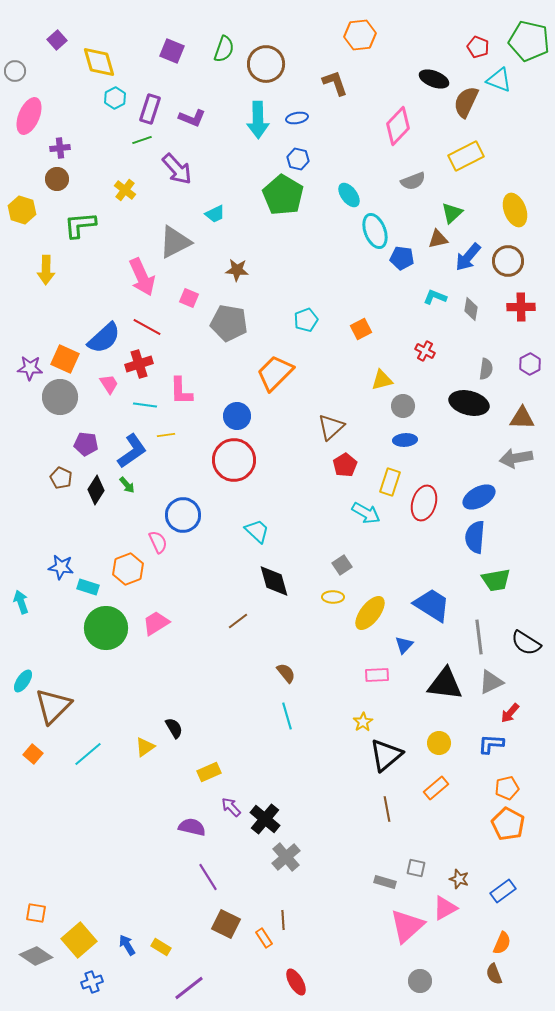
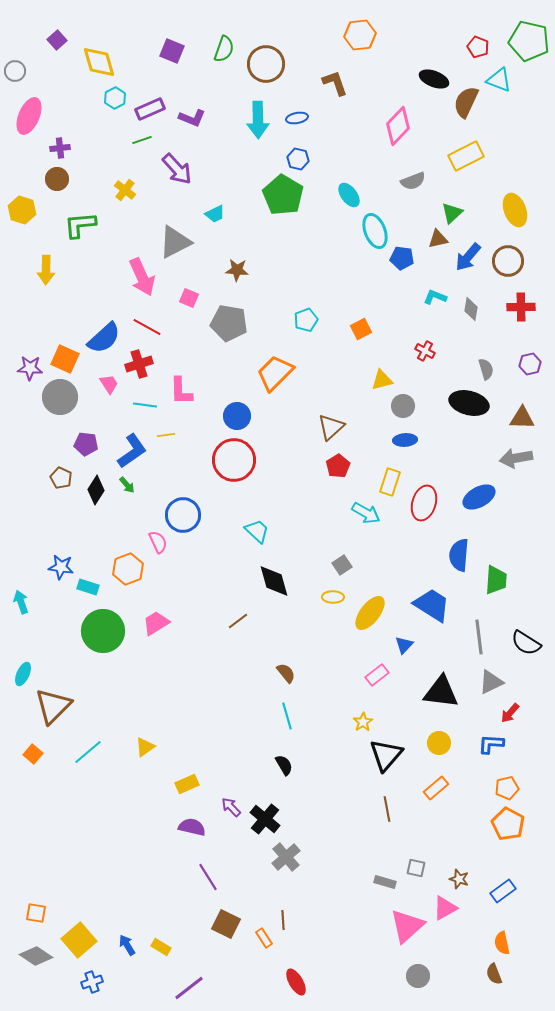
purple rectangle at (150, 109): rotated 48 degrees clockwise
purple hexagon at (530, 364): rotated 15 degrees clockwise
gray semicircle at (486, 369): rotated 25 degrees counterclockwise
red pentagon at (345, 465): moved 7 px left, 1 px down
blue semicircle at (475, 537): moved 16 px left, 18 px down
green trapezoid at (496, 580): rotated 76 degrees counterclockwise
green circle at (106, 628): moved 3 px left, 3 px down
pink rectangle at (377, 675): rotated 35 degrees counterclockwise
cyan ellipse at (23, 681): moved 7 px up; rotated 10 degrees counterclockwise
black triangle at (445, 684): moved 4 px left, 8 px down
black semicircle at (174, 728): moved 110 px right, 37 px down
cyan line at (88, 754): moved 2 px up
black triangle at (386, 755): rotated 9 degrees counterclockwise
yellow rectangle at (209, 772): moved 22 px left, 12 px down
orange semicircle at (502, 943): rotated 145 degrees clockwise
gray circle at (420, 981): moved 2 px left, 5 px up
